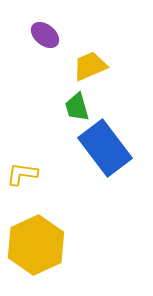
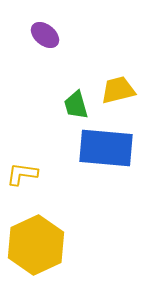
yellow trapezoid: moved 28 px right, 24 px down; rotated 9 degrees clockwise
green trapezoid: moved 1 px left, 2 px up
blue rectangle: moved 1 px right; rotated 48 degrees counterclockwise
